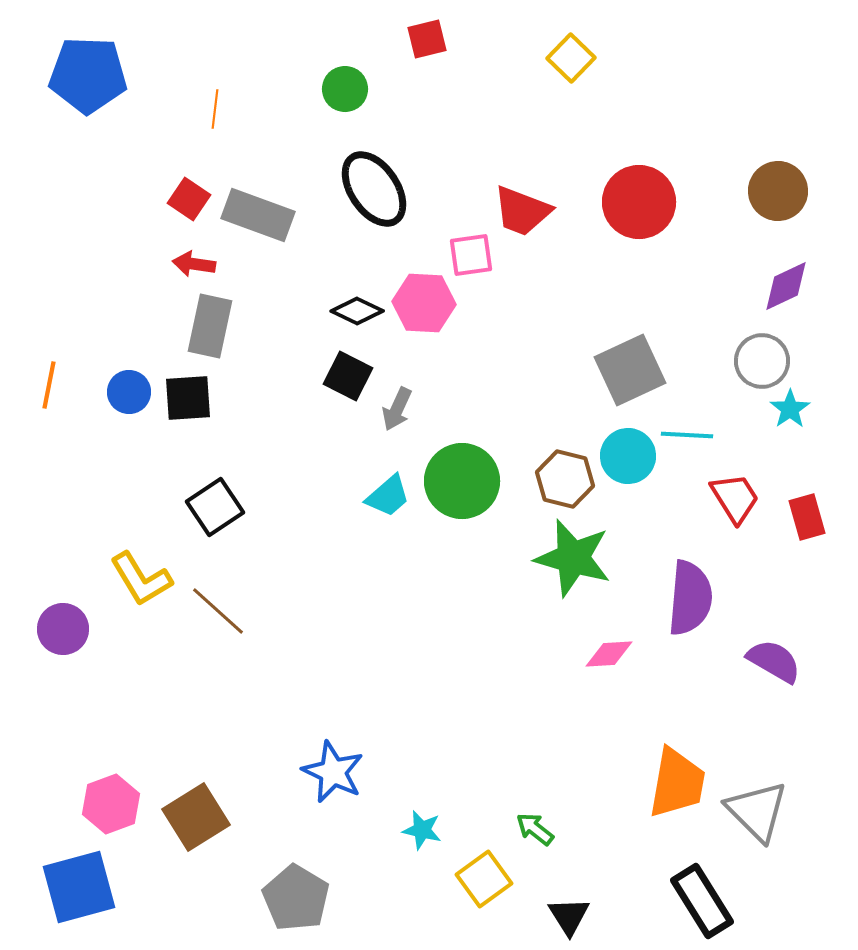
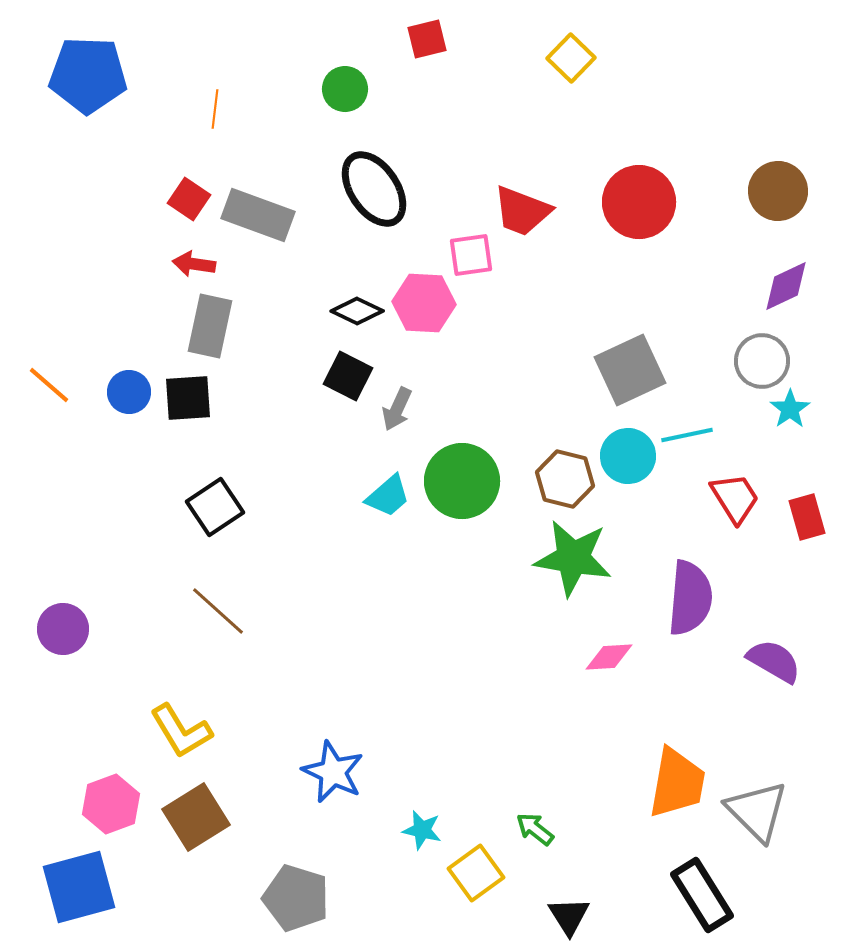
orange line at (49, 385): rotated 60 degrees counterclockwise
cyan line at (687, 435): rotated 15 degrees counterclockwise
green star at (573, 558): rotated 6 degrees counterclockwise
yellow L-shape at (141, 579): moved 40 px right, 152 px down
pink diamond at (609, 654): moved 3 px down
yellow square at (484, 879): moved 8 px left, 6 px up
gray pentagon at (296, 898): rotated 14 degrees counterclockwise
black rectangle at (702, 901): moved 6 px up
